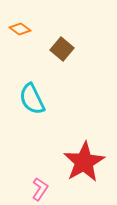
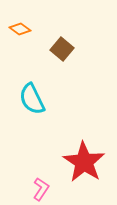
red star: rotated 9 degrees counterclockwise
pink L-shape: moved 1 px right
